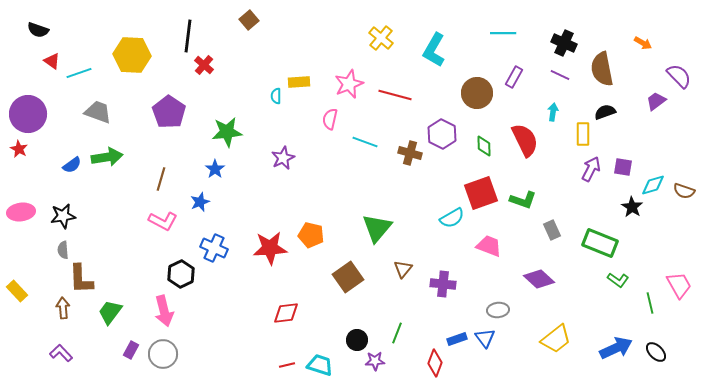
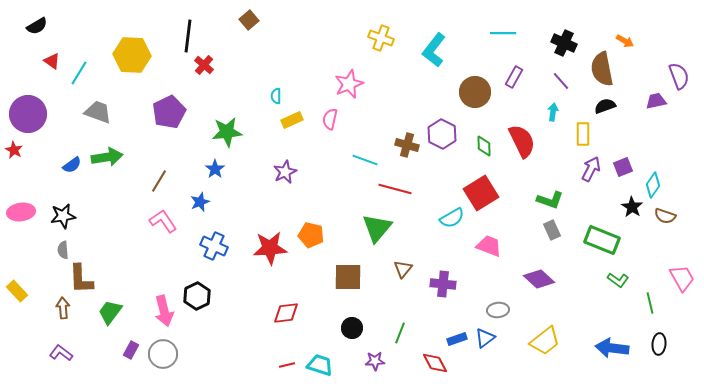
black semicircle at (38, 30): moved 1 px left, 4 px up; rotated 50 degrees counterclockwise
yellow cross at (381, 38): rotated 20 degrees counterclockwise
orange arrow at (643, 43): moved 18 px left, 2 px up
cyan L-shape at (434, 50): rotated 8 degrees clockwise
cyan line at (79, 73): rotated 40 degrees counterclockwise
purple line at (560, 75): moved 1 px right, 6 px down; rotated 24 degrees clockwise
purple semicircle at (679, 76): rotated 24 degrees clockwise
yellow rectangle at (299, 82): moved 7 px left, 38 px down; rotated 20 degrees counterclockwise
brown circle at (477, 93): moved 2 px left, 1 px up
red line at (395, 95): moved 94 px down
purple trapezoid at (656, 101): rotated 25 degrees clockwise
purple pentagon at (169, 112): rotated 12 degrees clockwise
black semicircle at (605, 112): moved 6 px up
red semicircle at (525, 140): moved 3 px left, 1 px down
cyan line at (365, 142): moved 18 px down
red star at (19, 149): moved 5 px left, 1 px down
brown cross at (410, 153): moved 3 px left, 8 px up
purple star at (283, 158): moved 2 px right, 14 px down
purple square at (623, 167): rotated 30 degrees counterclockwise
brown line at (161, 179): moved 2 px left, 2 px down; rotated 15 degrees clockwise
cyan diamond at (653, 185): rotated 40 degrees counterclockwise
brown semicircle at (684, 191): moved 19 px left, 25 px down
red square at (481, 193): rotated 12 degrees counterclockwise
green L-shape at (523, 200): moved 27 px right
pink L-shape at (163, 221): rotated 152 degrees counterclockwise
green rectangle at (600, 243): moved 2 px right, 3 px up
blue cross at (214, 248): moved 2 px up
black hexagon at (181, 274): moved 16 px right, 22 px down
brown square at (348, 277): rotated 36 degrees clockwise
pink trapezoid at (679, 285): moved 3 px right, 7 px up
green line at (397, 333): moved 3 px right
blue triangle at (485, 338): rotated 30 degrees clockwise
yellow trapezoid at (556, 339): moved 11 px left, 2 px down
black circle at (357, 340): moved 5 px left, 12 px up
blue arrow at (616, 348): moved 4 px left; rotated 148 degrees counterclockwise
black ellipse at (656, 352): moved 3 px right, 8 px up; rotated 50 degrees clockwise
purple L-shape at (61, 353): rotated 10 degrees counterclockwise
red diamond at (435, 363): rotated 48 degrees counterclockwise
